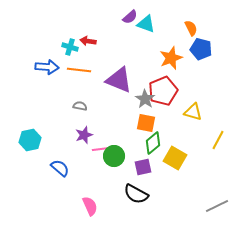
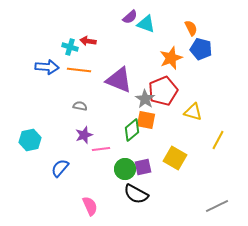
orange square: moved 3 px up
green diamond: moved 21 px left, 13 px up
green circle: moved 11 px right, 13 px down
blue semicircle: rotated 90 degrees counterclockwise
